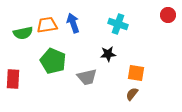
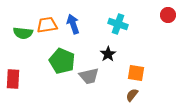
blue arrow: moved 1 px down
green semicircle: rotated 18 degrees clockwise
black star: rotated 28 degrees counterclockwise
green pentagon: moved 9 px right
gray trapezoid: moved 2 px right, 1 px up
brown semicircle: moved 1 px down
